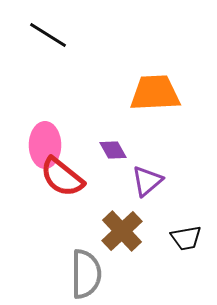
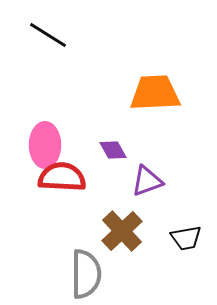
red semicircle: rotated 144 degrees clockwise
purple triangle: rotated 20 degrees clockwise
